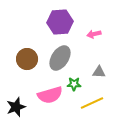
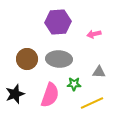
purple hexagon: moved 2 px left
gray ellipse: moved 1 px left, 1 px down; rotated 60 degrees clockwise
pink semicircle: rotated 55 degrees counterclockwise
black star: moved 1 px left, 13 px up
